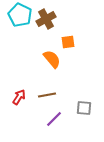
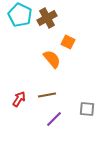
brown cross: moved 1 px right, 1 px up
orange square: rotated 32 degrees clockwise
red arrow: moved 2 px down
gray square: moved 3 px right, 1 px down
